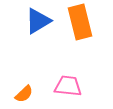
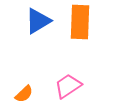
orange rectangle: rotated 16 degrees clockwise
pink trapezoid: rotated 40 degrees counterclockwise
